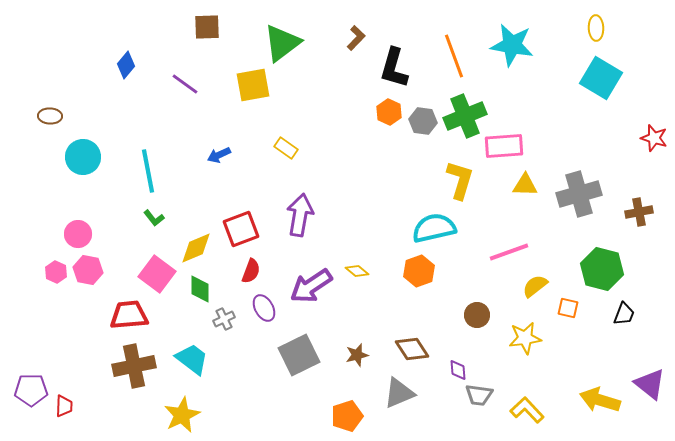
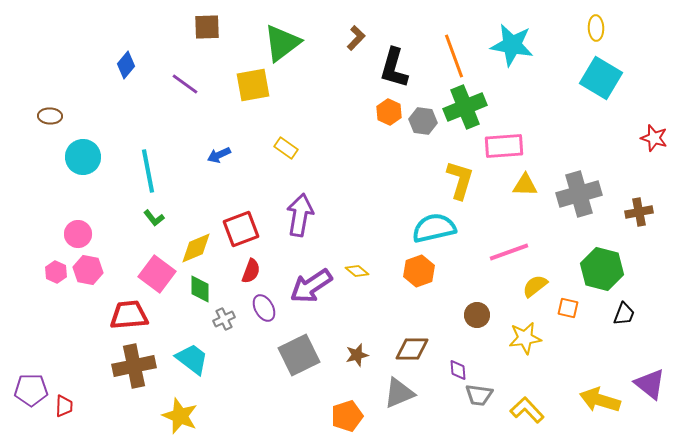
green cross at (465, 116): moved 9 px up
brown diamond at (412, 349): rotated 56 degrees counterclockwise
yellow star at (182, 415): moved 2 px left, 1 px down; rotated 24 degrees counterclockwise
